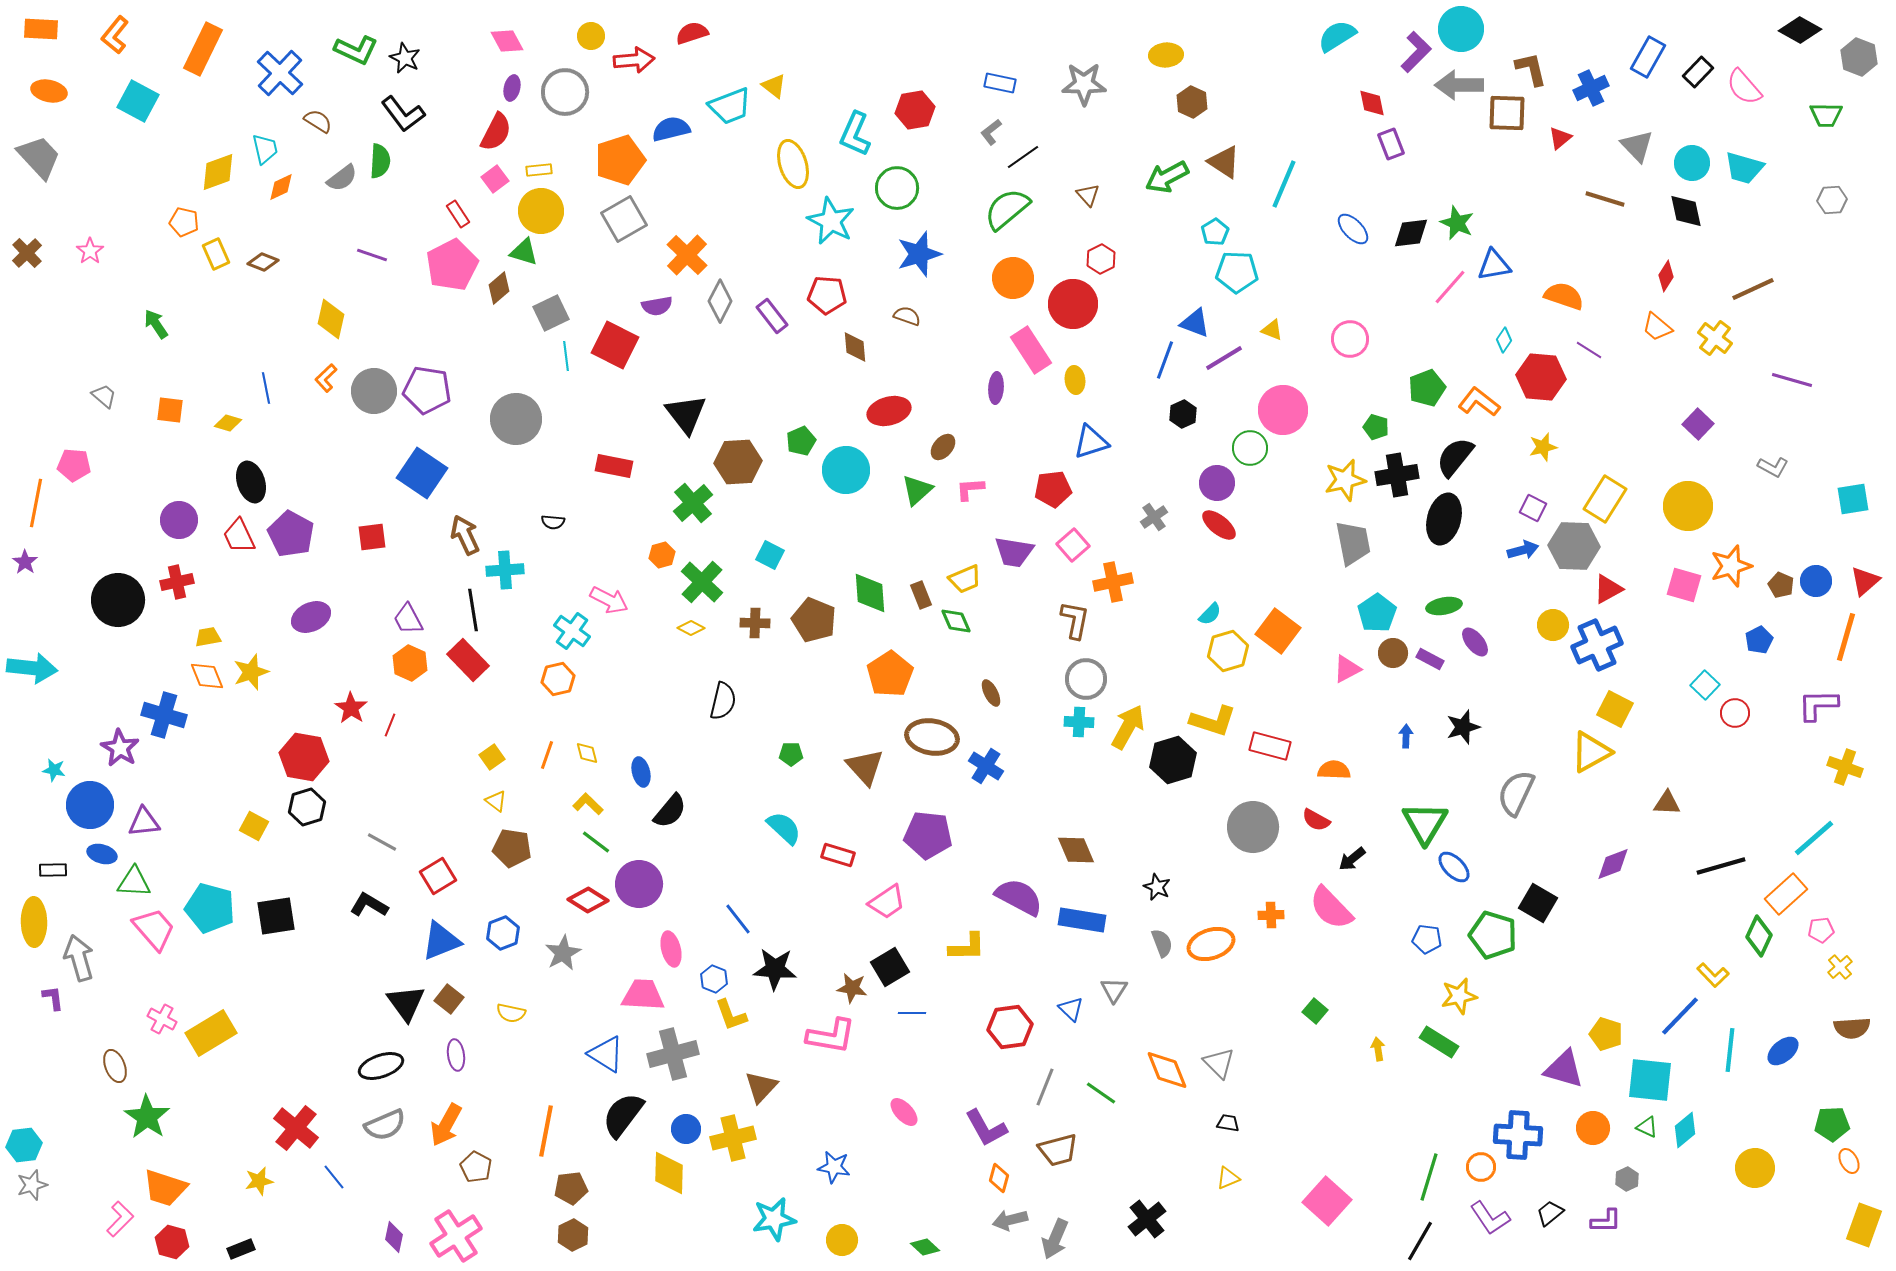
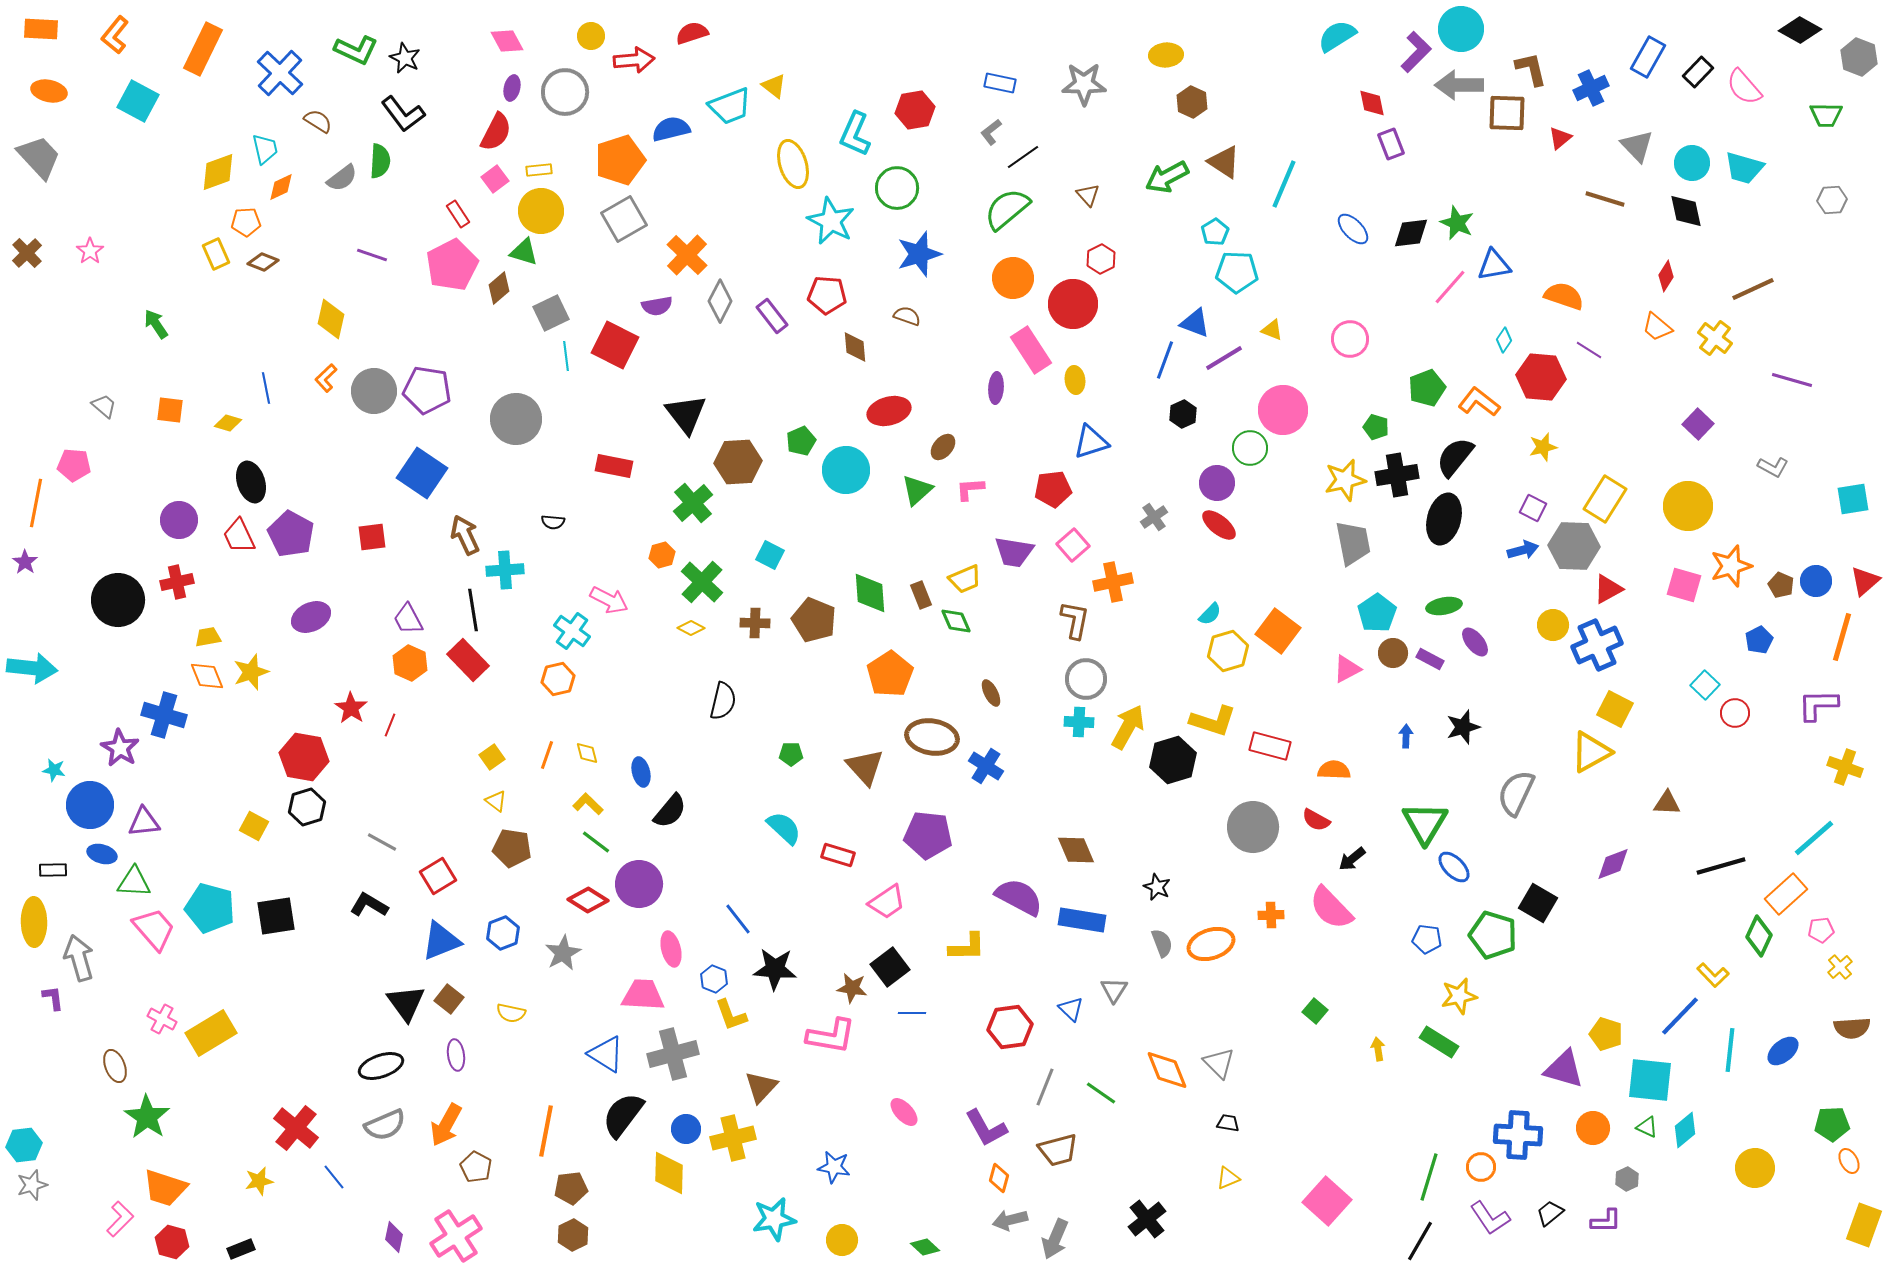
orange pentagon at (184, 222): moved 62 px right; rotated 16 degrees counterclockwise
gray trapezoid at (104, 396): moved 10 px down
orange line at (1846, 637): moved 4 px left
black square at (890, 967): rotated 6 degrees counterclockwise
